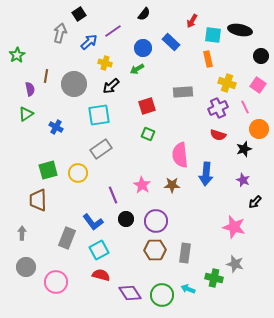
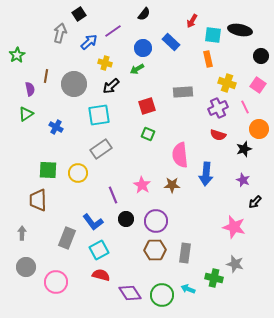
green square at (48, 170): rotated 18 degrees clockwise
